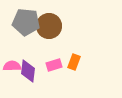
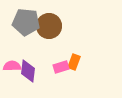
pink rectangle: moved 7 px right, 2 px down
